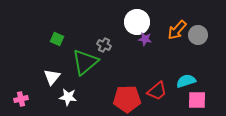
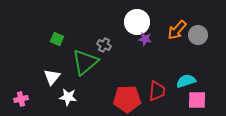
red trapezoid: rotated 45 degrees counterclockwise
